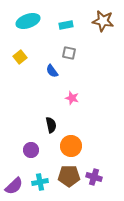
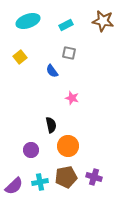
cyan rectangle: rotated 16 degrees counterclockwise
orange circle: moved 3 px left
brown pentagon: moved 3 px left, 1 px down; rotated 10 degrees counterclockwise
